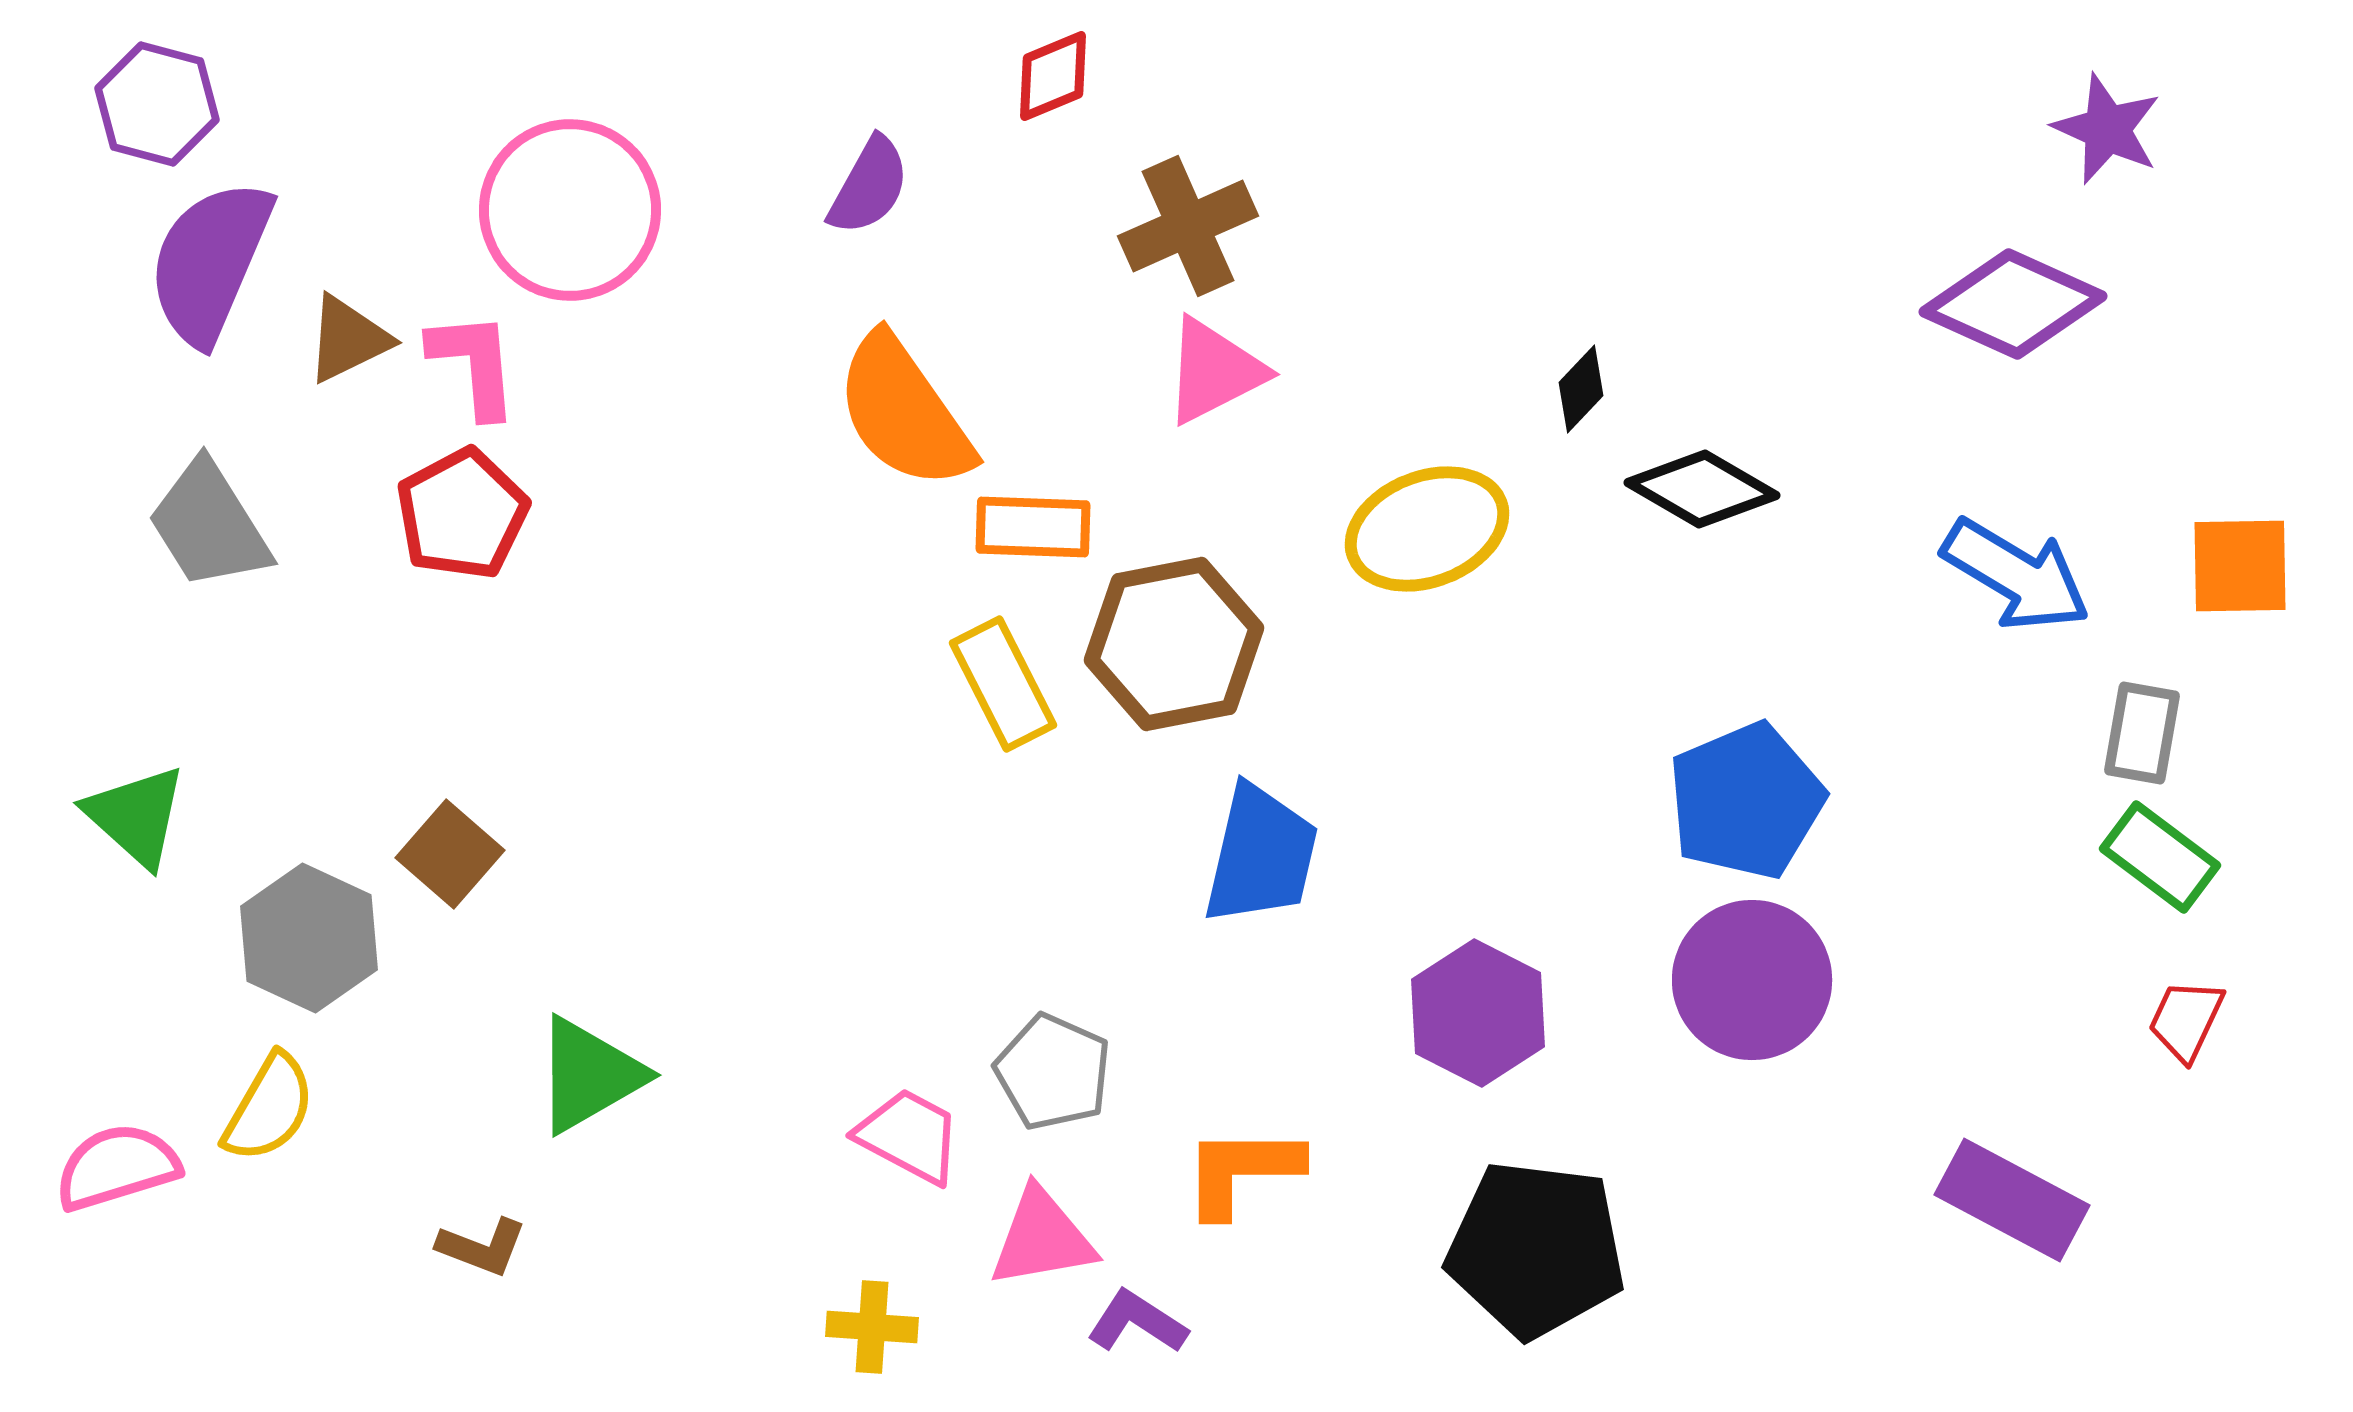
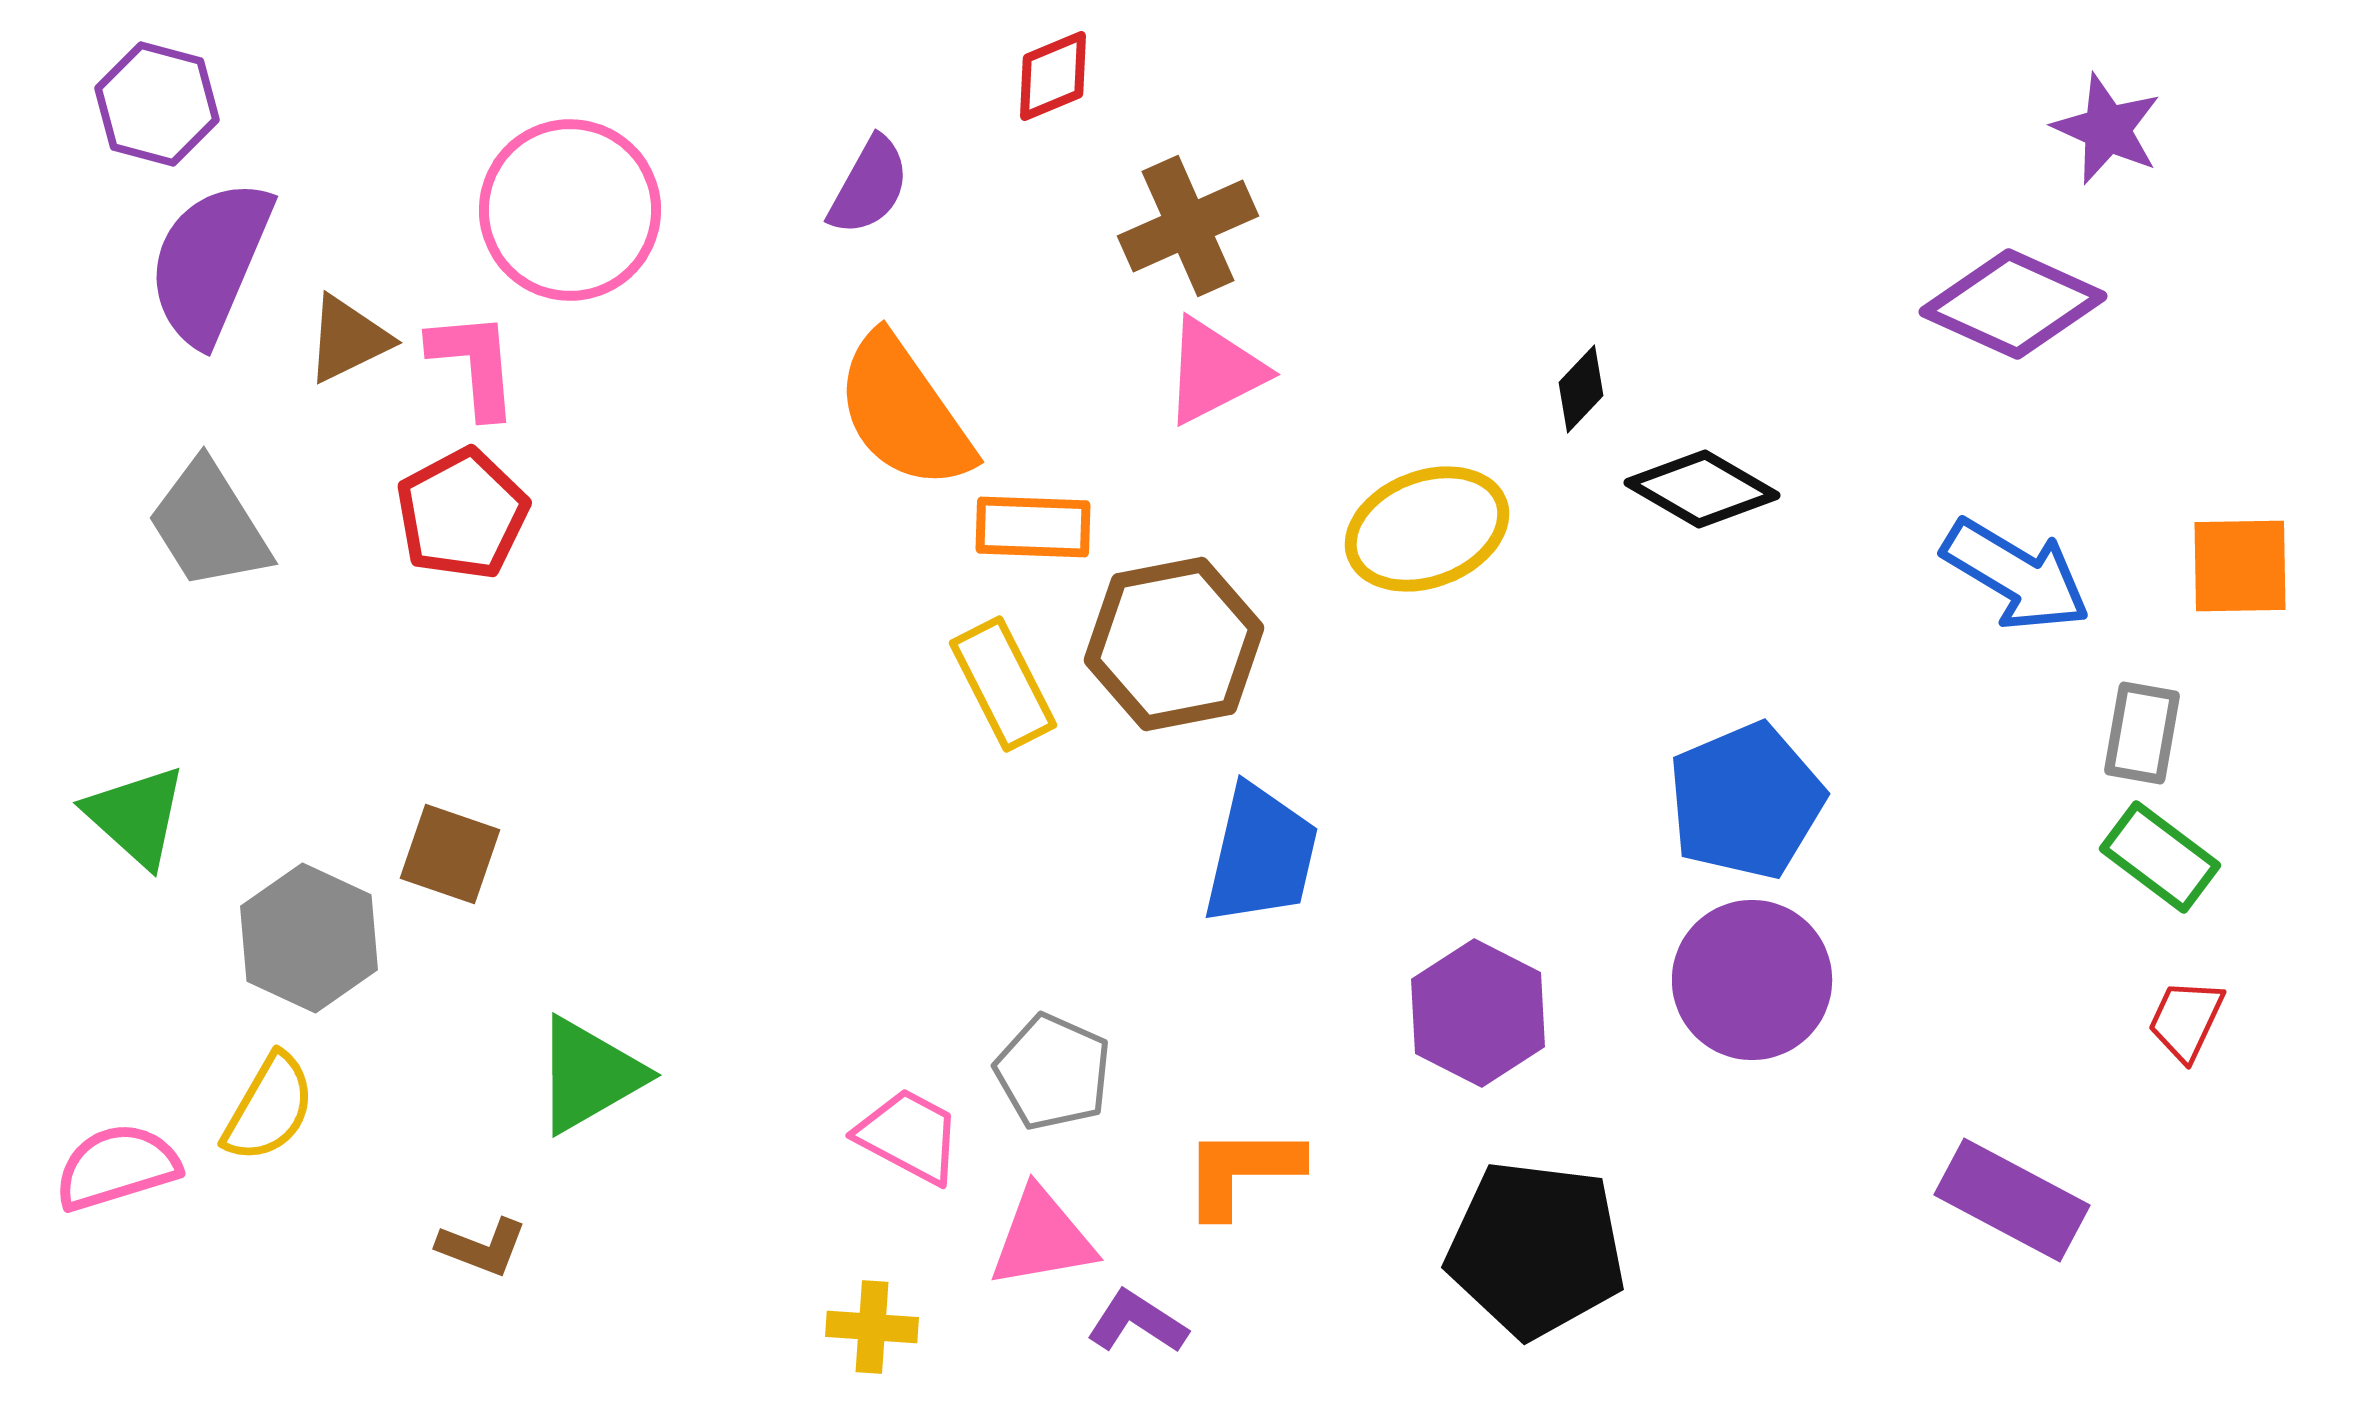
brown square at (450, 854): rotated 22 degrees counterclockwise
